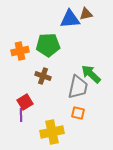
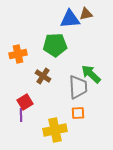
green pentagon: moved 7 px right
orange cross: moved 2 px left, 3 px down
brown cross: rotated 14 degrees clockwise
gray trapezoid: rotated 15 degrees counterclockwise
orange square: rotated 16 degrees counterclockwise
yellow cross: moved 3 px right, 2 px up
